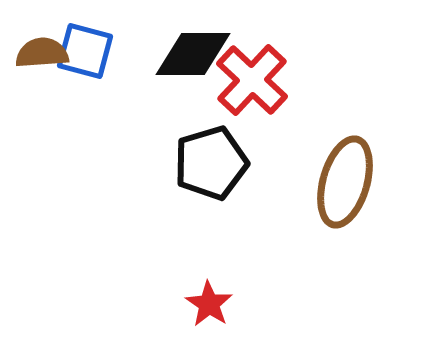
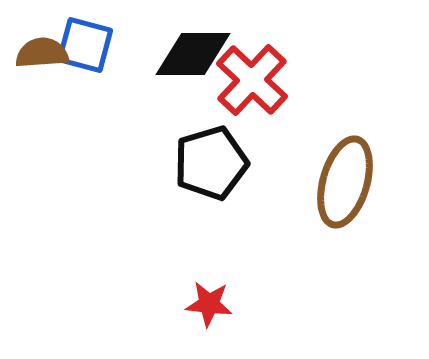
blue square: moved 6 px up
red star: rotated 27 degrees counterclockwise
